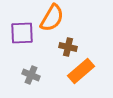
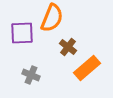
orange semicircle: rotated 8 degrees counterclockwise
brown cross: rotated 24 degrees clockwise
orange rectangle: moved 6 px right, 3 px up
